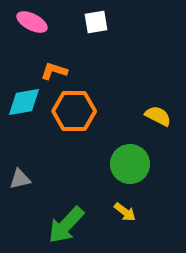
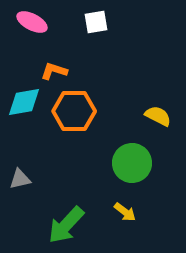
green circle: moved 2 px right, 1 px up
